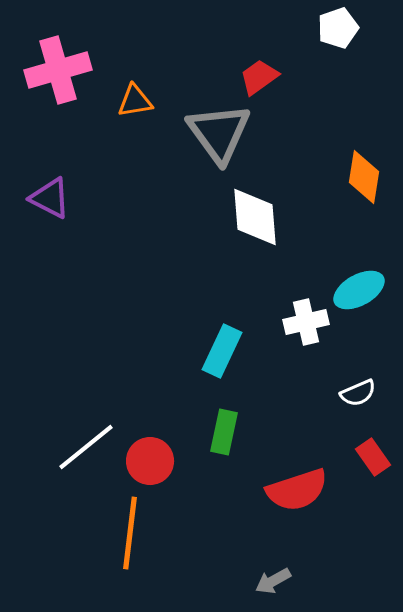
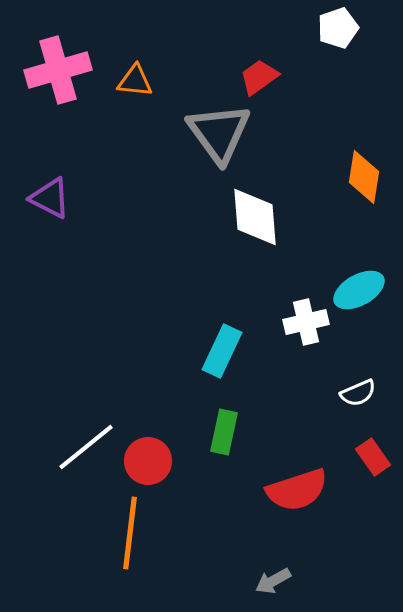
orange triangle: moved 20 px up; rotated 15 degrees clockwise
red circle: moved 2 px left
